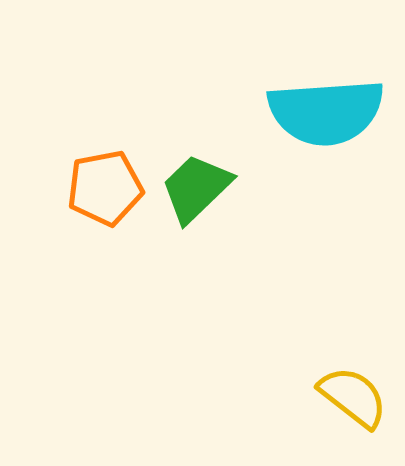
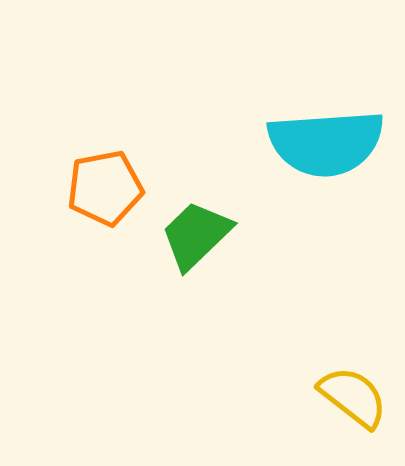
cyan semicircle: moved 31 px down
green trapezoid: moved 47 px down
